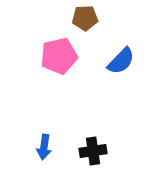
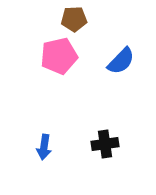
brown pentagon: moved 11 px left, 1 px down
black cross: moved 12 px right, 7 px up
